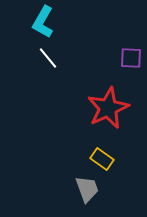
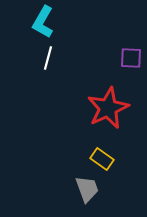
white line: rotated 55 degrees clockwise
